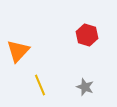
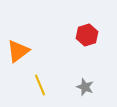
red hexagon: rotated 25 degrees clockwise
orange triangle: rotated 10 degrees clockwise
